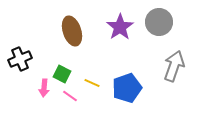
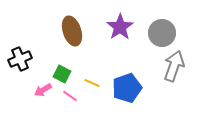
gray circle: moved 3 px right, 11 px down
pink arrow: moved 1 px left, 2 px down; rotated 54 degrees clockwise
